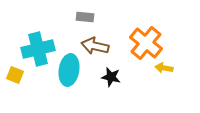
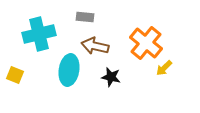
cyan cross: moved 1 px right, 15 px up
yellow arrow: rotated 54 degrees counterclockwise
